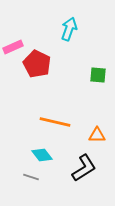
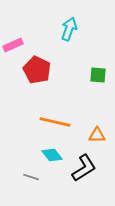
pink rectangle: moved 2 px up
red pentagon: moved 6 px down
cyan diamond: moved 10 px right
